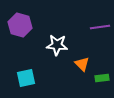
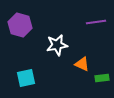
purple line: moved 4 px left, 5 px up
white star: rotated 15 degrees counterclockwise
orange triangle: rotated 21 degrees counterclockwise
